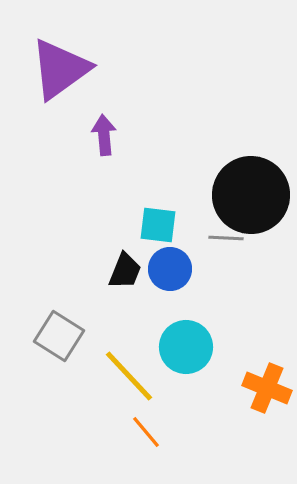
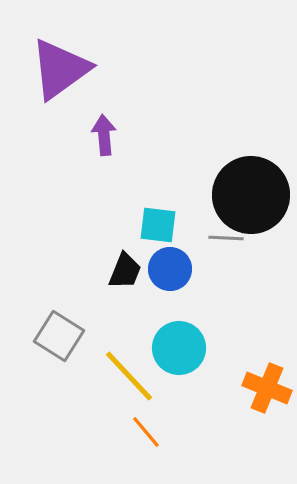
cyan circle: moved 7 px left, 1 px down
